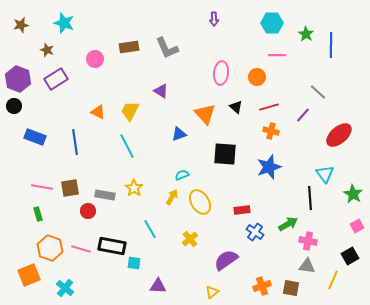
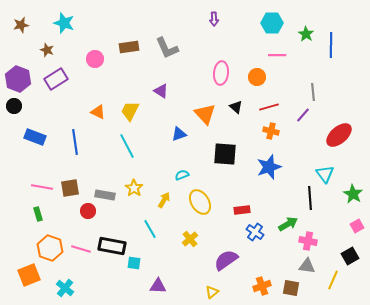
gray line at (318, 92): moved 5 px left; rotated 42 degrees clockwise
yellow arrow at (172, 197): moved 8 px left, 3 px down
